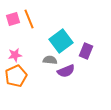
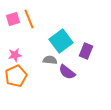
purple semicircle: moved 1 px right, 1 px down; rotated 60 degrees clockwise
